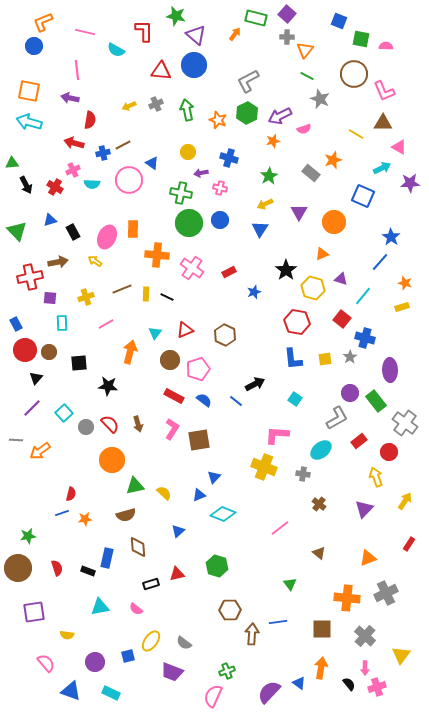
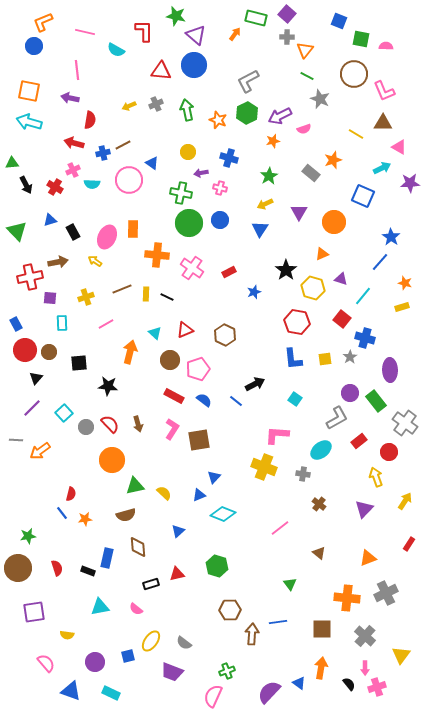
cyan triangle at (155, 333): rotated 24 degrees counterclockwise
blue line at (62, 513): rotated 72 degrees clockwise
